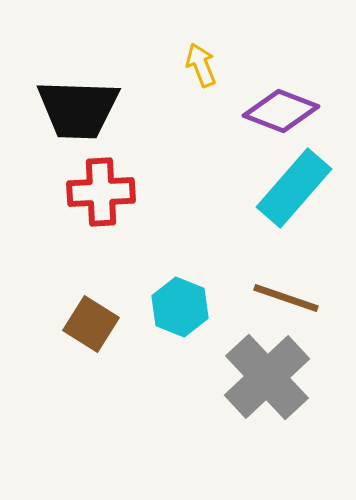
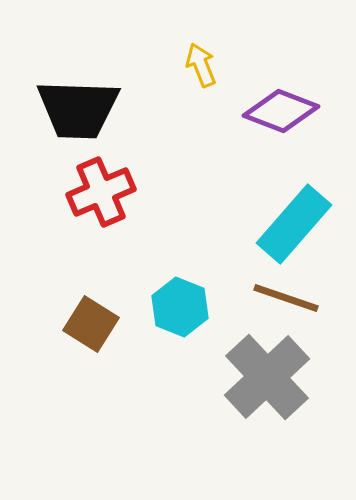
cyan rectangle: moved 36 px down
red cross: rotated 20 degrees counterclockwise
